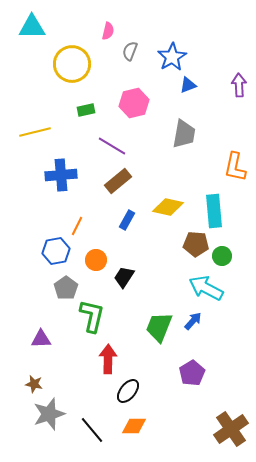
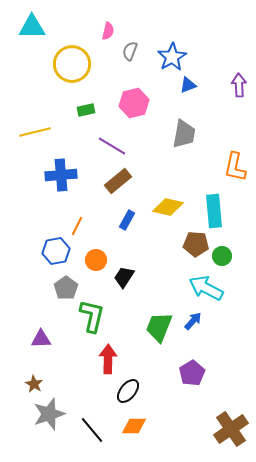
brown star: rotated 18 degrees clockwise
